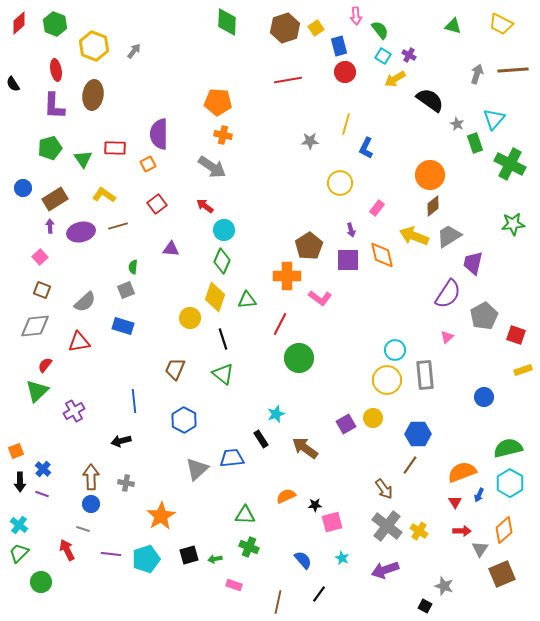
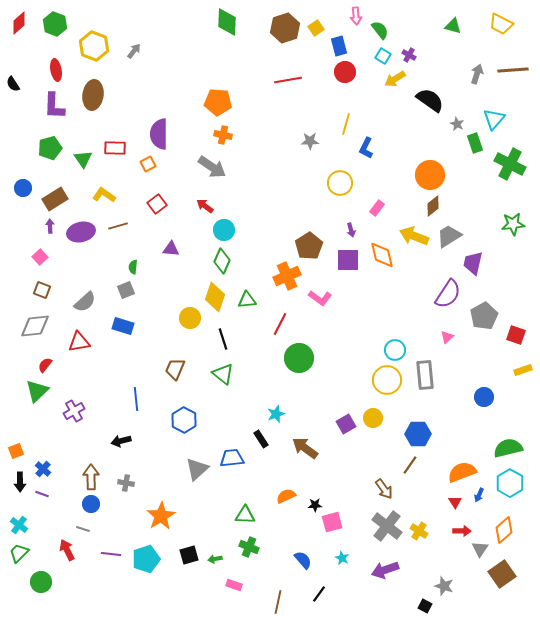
orange cross at (287, 276): rotated 24 degrees counterclockwise
blue line at (134, 401): moved 2 px right, 2 px up
brown square at (502, 574): rotated 12 degrees counterclockwise
